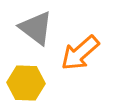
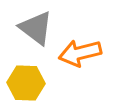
orange arrow: rotated 27 degrees clockwise
